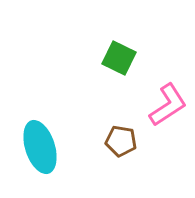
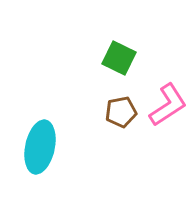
brown pentagon: moved 29 px up; rotated 20 degrees counterclockwise
cyan ellipse: rotated 30 degrees clockwise
